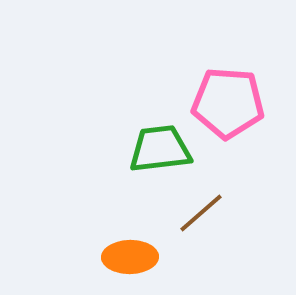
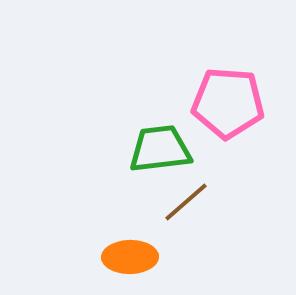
brown line: moved 15 px left, 11 px up
